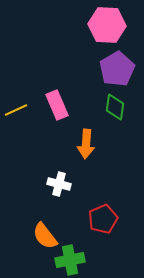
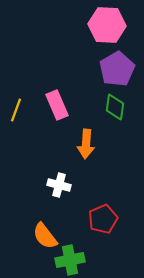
yellow line: rotated 45 degrees counterclockwise
white cross: moved 1 px down
